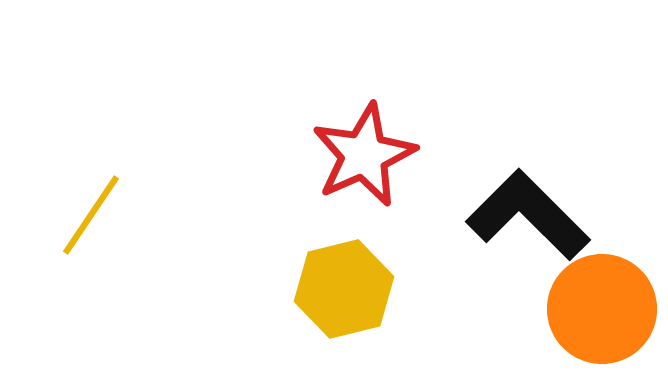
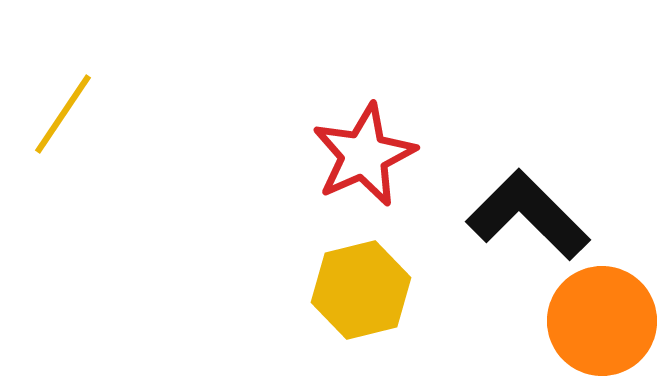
yellow line: moved 28 px left, 101 px up
yellow hexagon: moved 17 px right, 1 px down
orange circle: moved 12 px down
